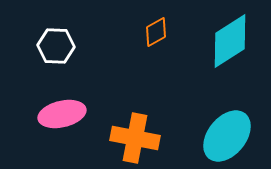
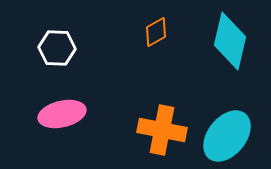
cyan diamond: rotated 44 degrees counterclockwise
white hexagon: moved 1 px right, 2 px down
orange cross: moved 27 px right, 8 px up
